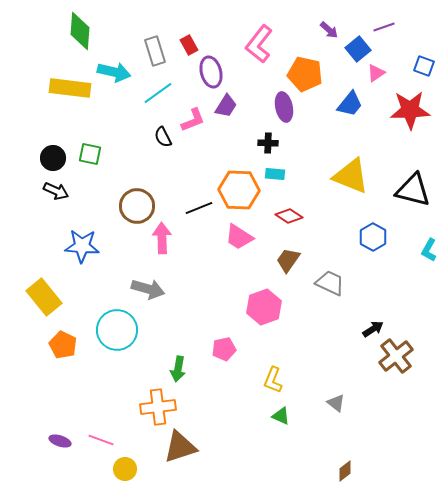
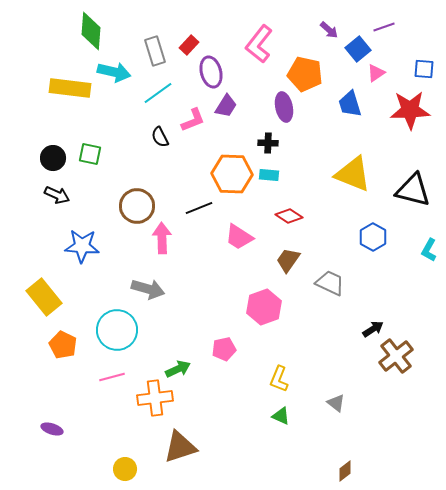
green diamond at (80, 31): moved 11 px right
red rectangle at (189, 45): rotated 72 degrees clockwise
blue square at (424, 66): moved 3 px down; rotated 15 degrees counterclockwise
blue trapezoid at (350, 104): rotated 124 degrees clockwise
black semicircle at (163, 137): moved 3 px left
cyan rectangle at (275, 174): moved 6 px left, 1 px down
yellow triangle at (351, 176): moved 2 px right, 2 px up
orange hexagon at (239, 190): moved 7 px left, 16 px up
black arrow at (56, 191): moved 1 px right, 4 px down
green arrow at (178, 369): rotated 125 degrees counterclockwise
yellow L-shape at (273, 380): moved 6 px right, 1 px up
orange cross at (158, 407): moved 3 px left, 9 px up
pink line at (101, 440): moved 11 px right, 63 px up; rotated 35 degrees counterclockwise
purple ellipse at (60, 441): moved 8 px left, 12 px up
